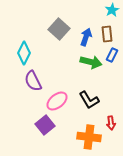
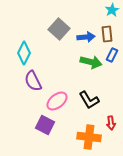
blue arrow: rotated 66 degrees clockwise
purple square: rotated 24 degrees counterclockwise
